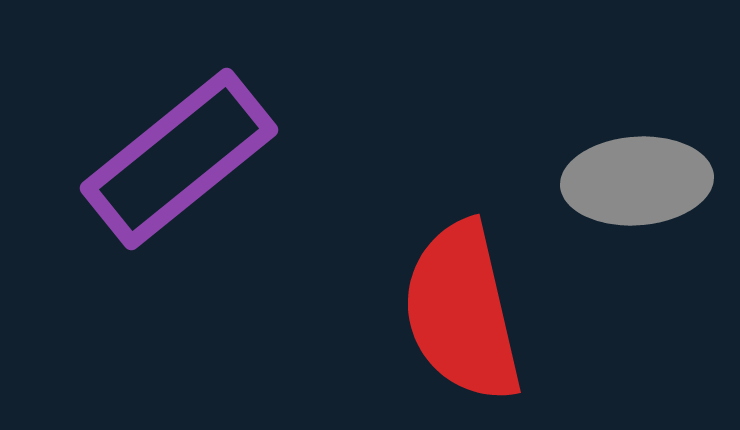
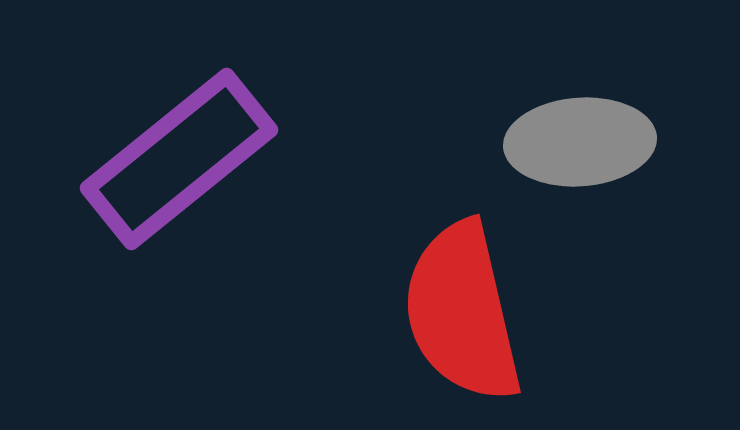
gray ellipse: moved 57 px left, 39 px up
